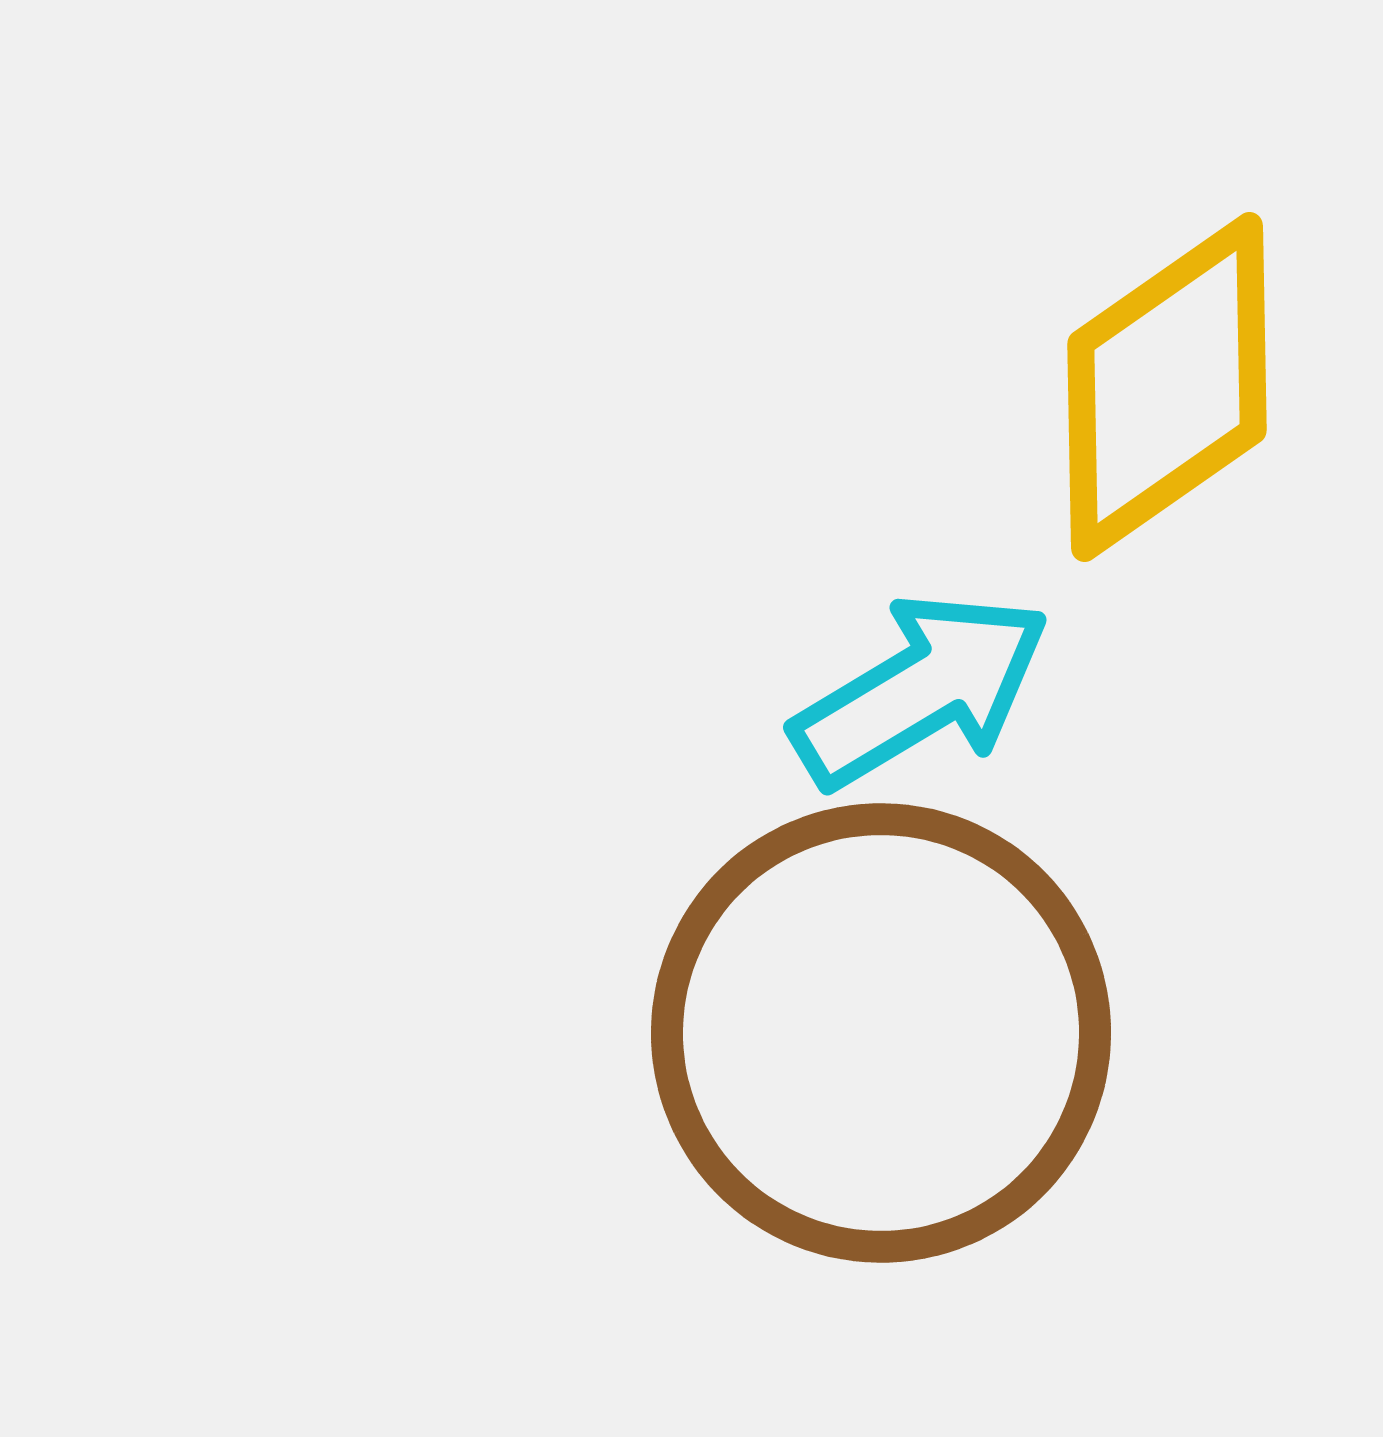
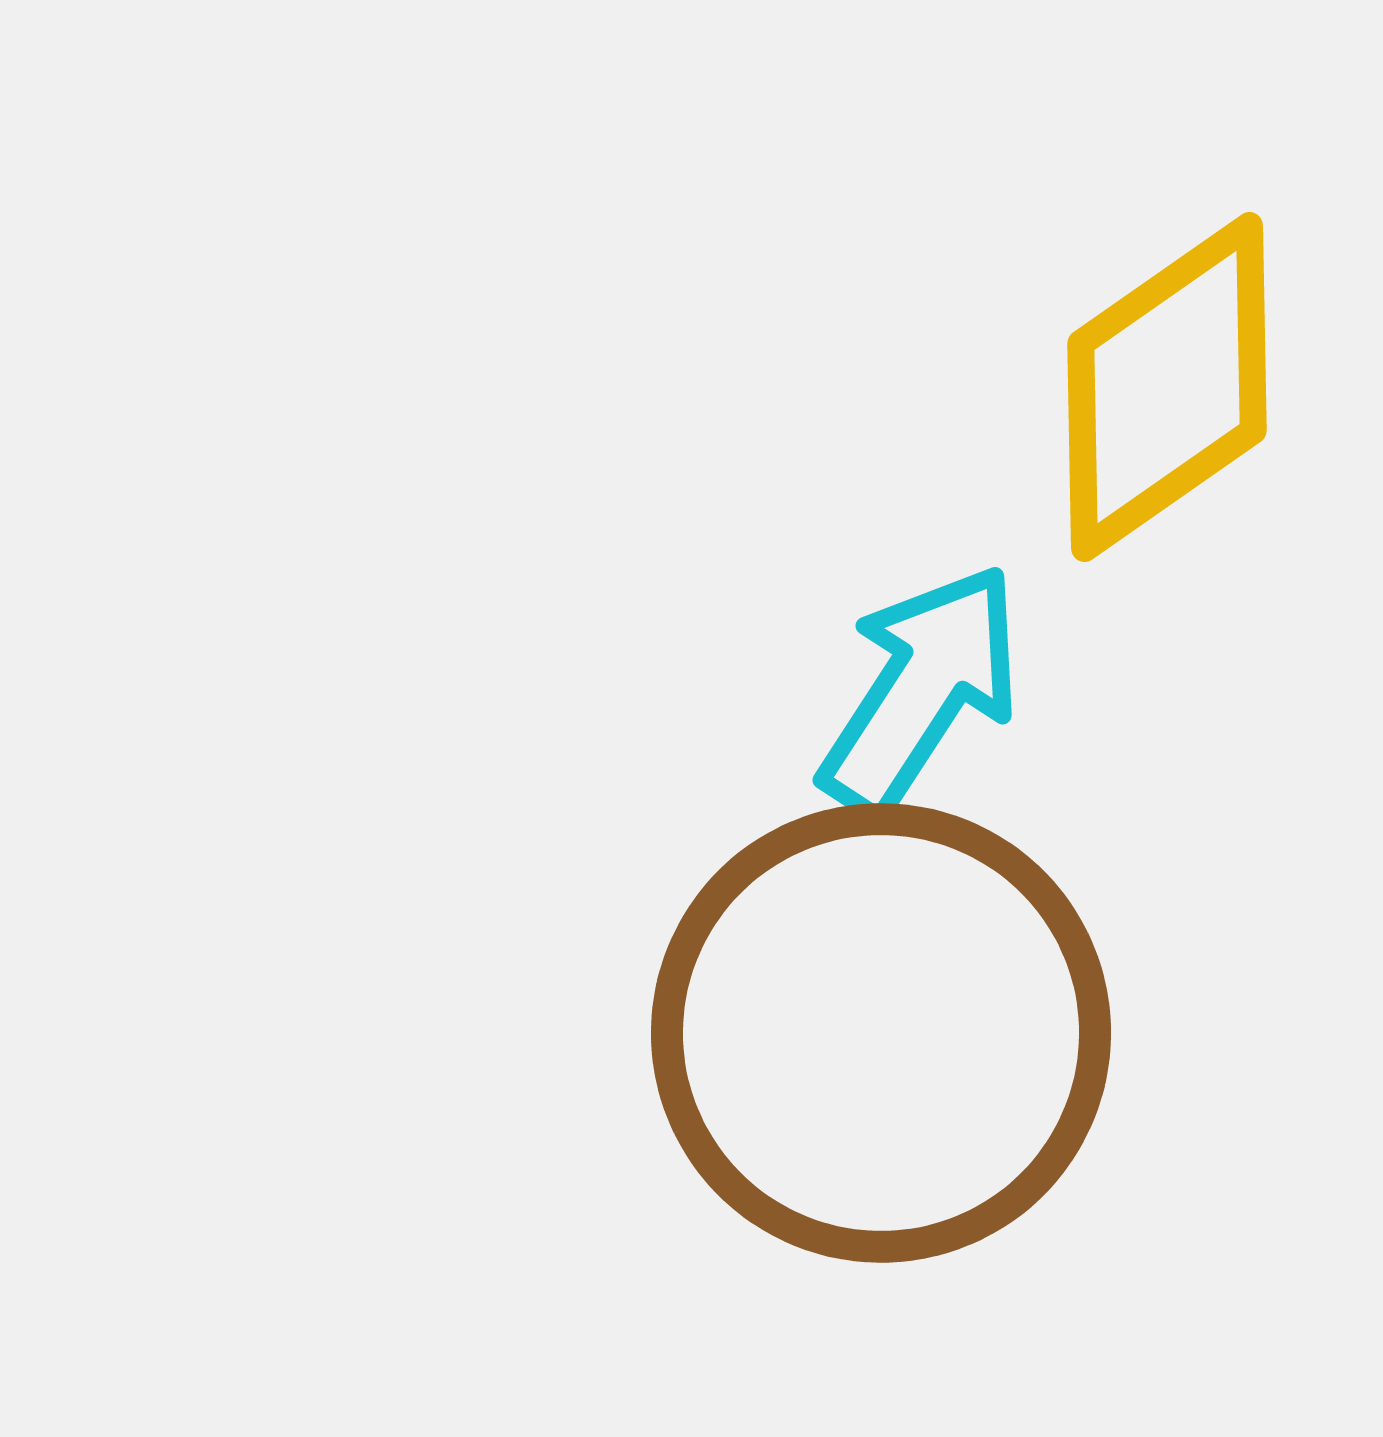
cyan arrow: rotated 26 degrees counterclockwise
